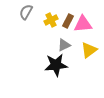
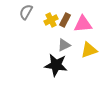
brown rectangle: moved 3 px left, 1 px up
yellow triangle: rotated 18 degrees clockwise
black star: rotated 15 degrees clockwise
